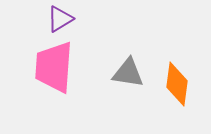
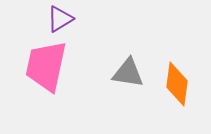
pink trapezoid: moved 8 px left, 1 px up; rotated 8 degrees clockwise
